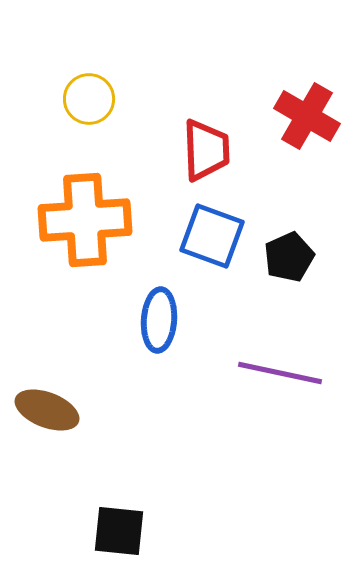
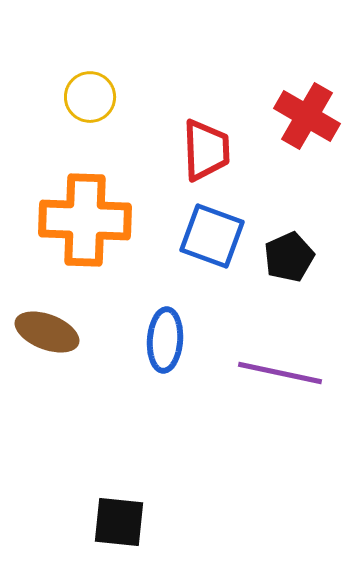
yellow circle: moved 1 px right, 2 px up
orange cross: rotated 6 degrees clockwise
blue ellipse: moved 6 px right, 20 px down
brown ellipse: moved 78 px up
black square: moved 9 px up
